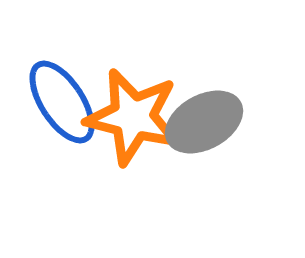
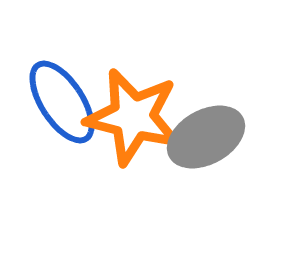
gray ellipse: moved 2 px right, 15 px down
